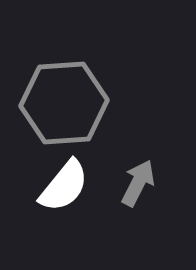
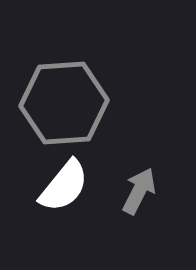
gray arrow: moved 1 px right, 8 px down
